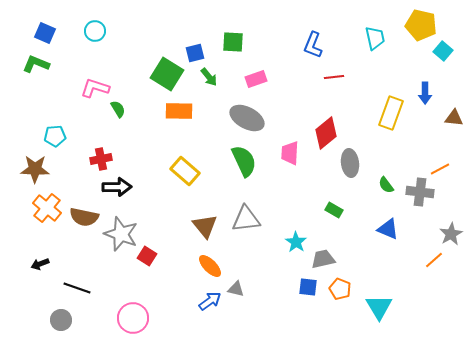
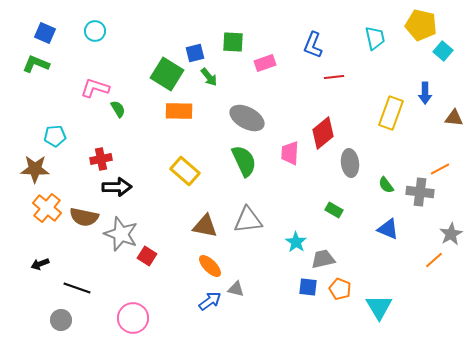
pink rectangle at (256, 79): moved 9 px right, 16 px up
red diamond at (326, 133): moved 3 px left
gray triangle at (246, 219): moved 2 px right, 1 px down
brown triangle at (205, 226): rotated 40 degrees counterclockwise
